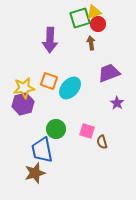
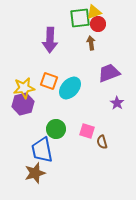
green square: rotated 10 degrees clockwise
